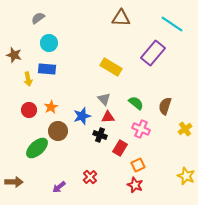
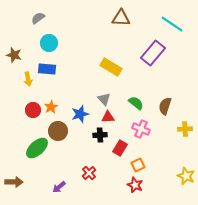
red circle: moved 4 px right
blue star: moved 2 px left, 2 px up
yellow cross: rotated 32 degrees clockwise
black cross: rotated 24 degrees counterclockwise
red cross: moved 1 px left, 4 px up
